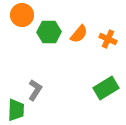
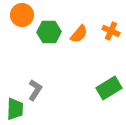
orange cross: moved 3 px right, 8 px up
green rectangle: moved 3 px right
green trapezoid: moved 1 px left, 1 px up
